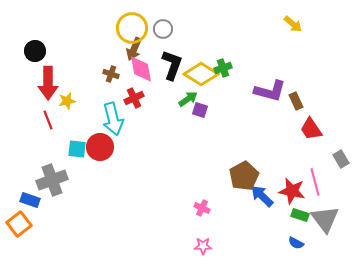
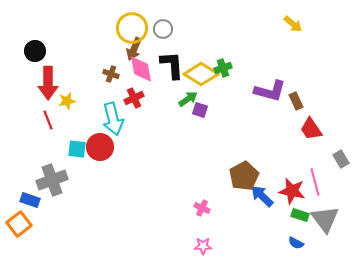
black L-shape: rotated 24 degrees counterclockwise
